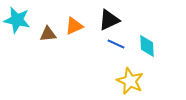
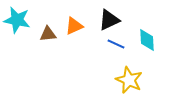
cyan diamond: moved 6 px up
yellow star: moved 1 px left, 1 px up
